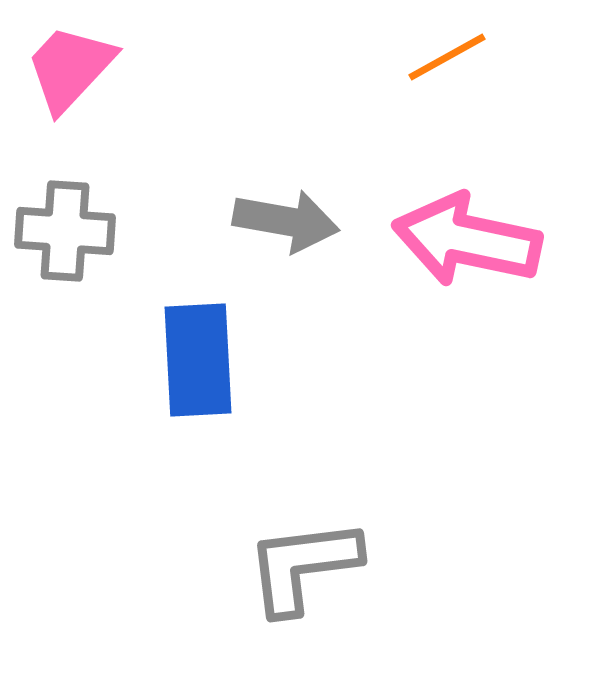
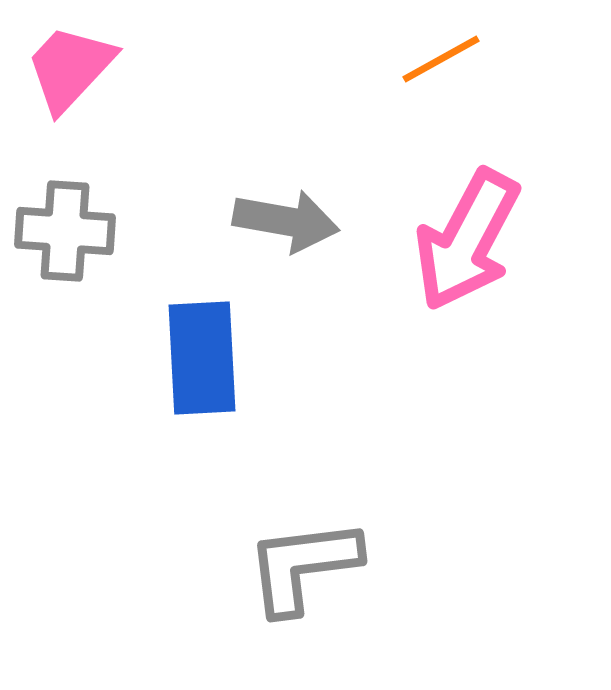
orange line: moved 6 px left, 2 px down
pink arrow: rotated 74 degrees counterclockwise
blue rectangle: moved 4 px right, 2 px up
